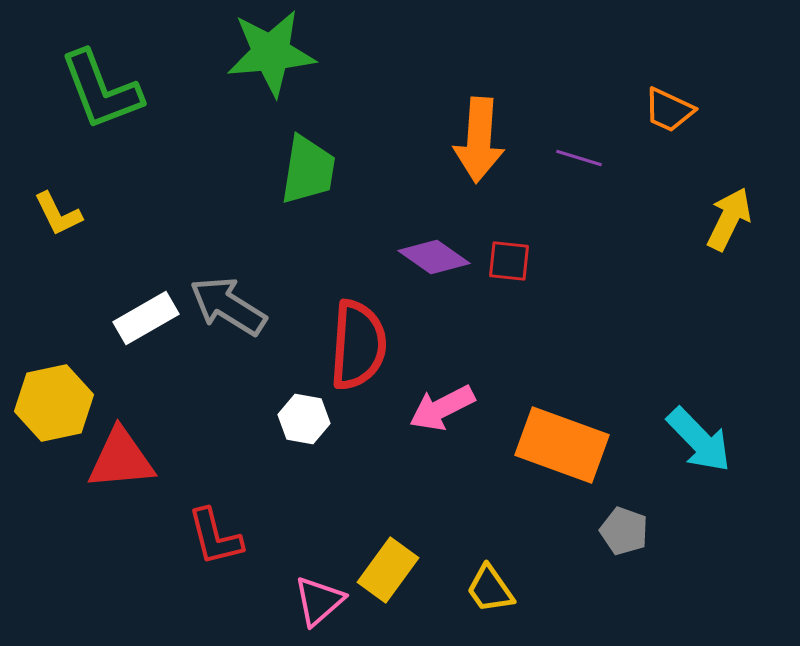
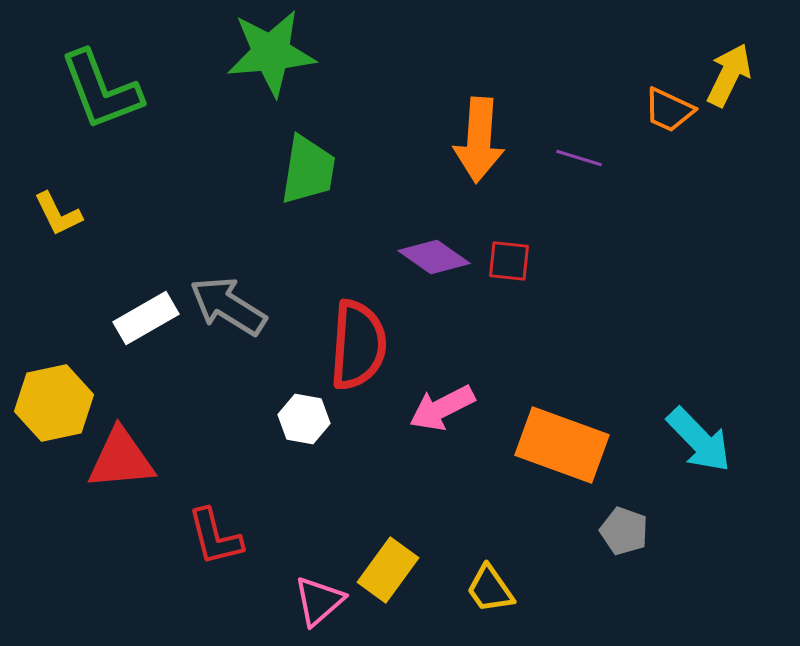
yellow arrow: moved 144 px up
